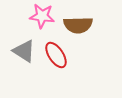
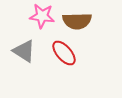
brown semicircle: moved 1 px left, 4 px up
red ellipse: moved 8 px right, 2 px up; rotated 8 degrees counterclockwise
